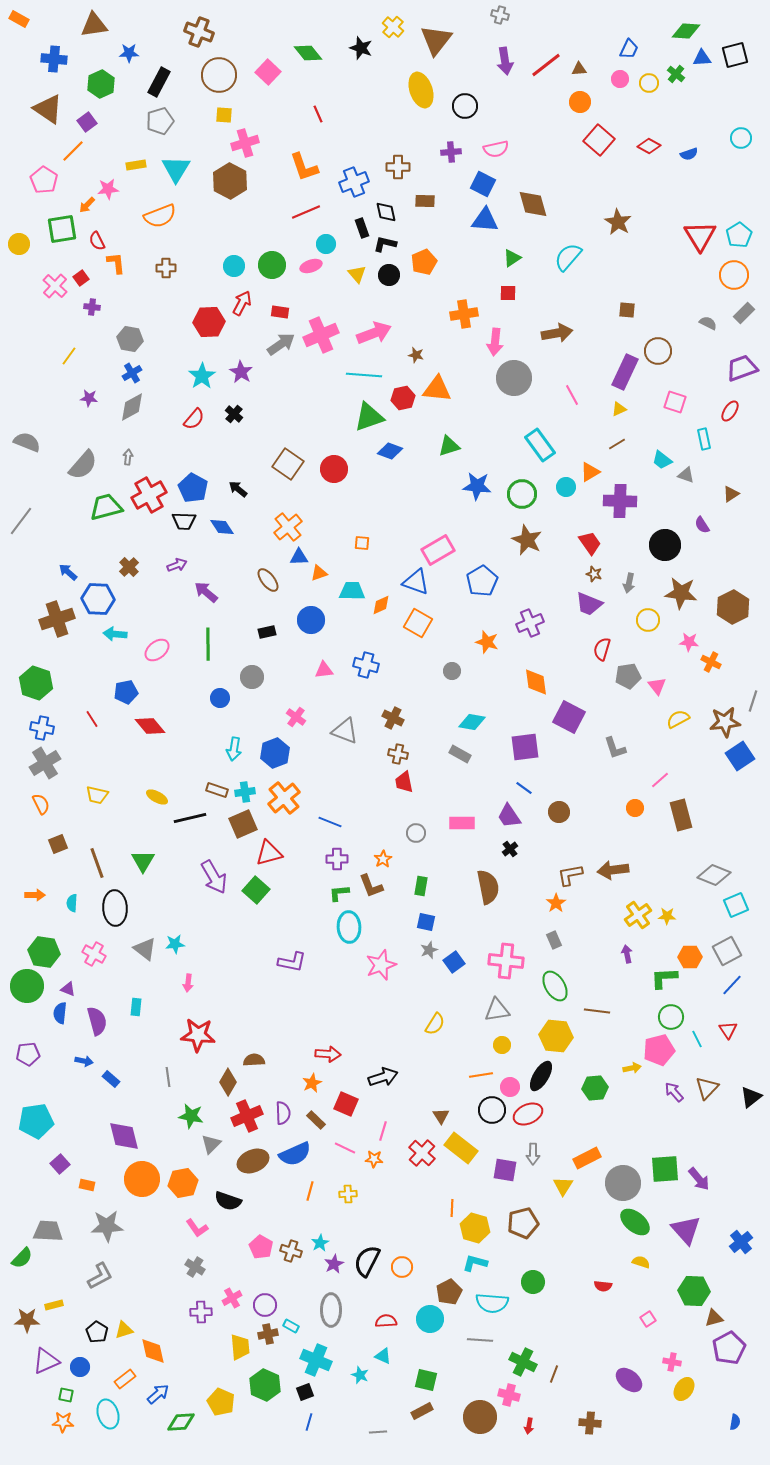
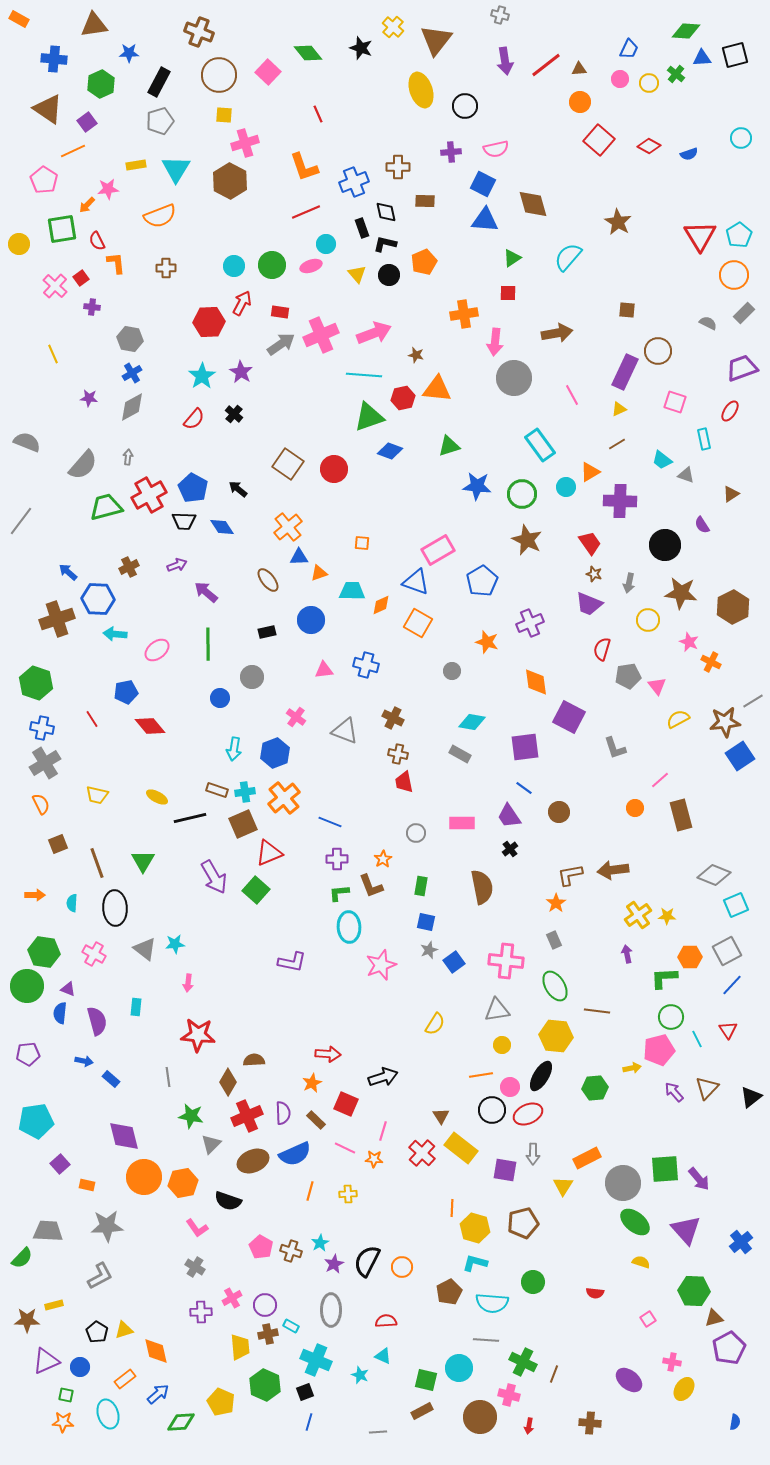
orange line at (73, 151): rotated 20 degrees clockwise
yellow line at (69, 356): moved 16 px left, 2 px up; rotated 60 degrees counterclockwise
brown cross at (129, 567): rotated 18 degrees clockwise
pink star at (689, 642): rotated 18 degrees clockwise
gray line at (753, 701): rotated 40 degrees clockwise
red triangle at (269, 853): rotated 8 degrees counterclockwise
brown semicircle at (488, 887): moved 6 px left
orange circle at (142, 1179): moved 2 px right, 2 px up
red semicircle at (603, 1286): moved 8 px left, 7 px down
cyan circle at (430, 1319): moved 29 px right, 49 px down
gray line at (480, 1340): moved 6 px right
orange diamond at (153, 1351): moved 3 px right
